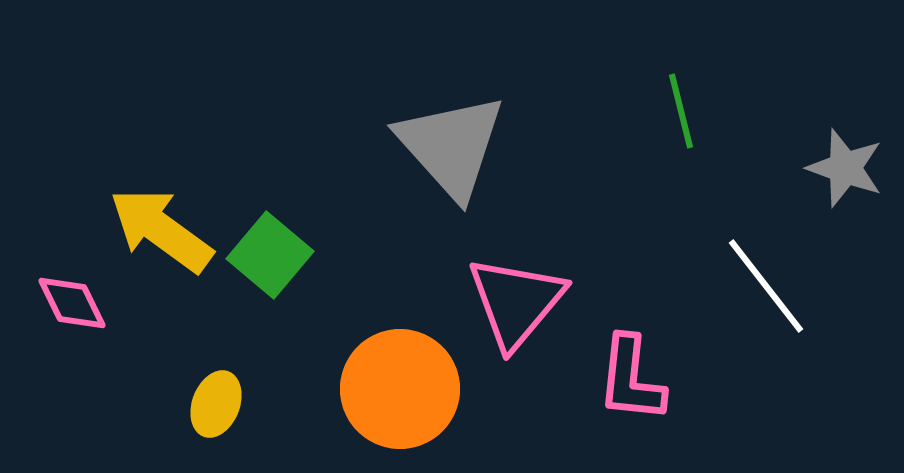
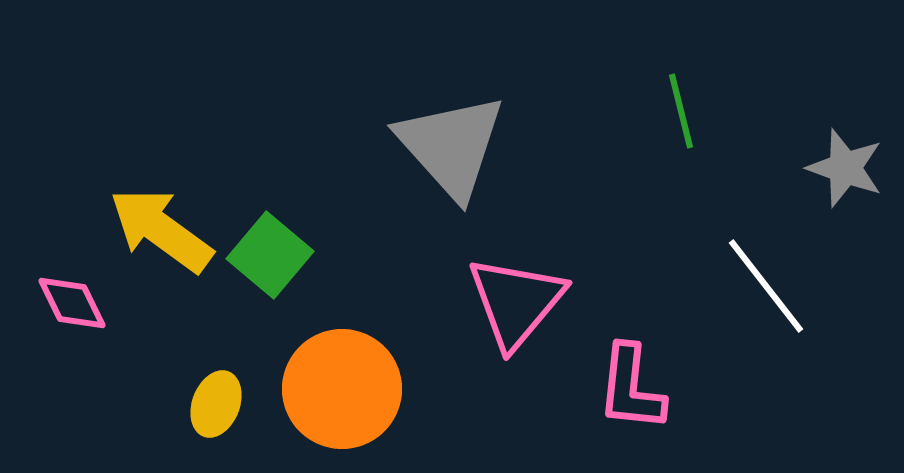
pink L-shape: moved 9 px down
orange circle: moved 58 px left
